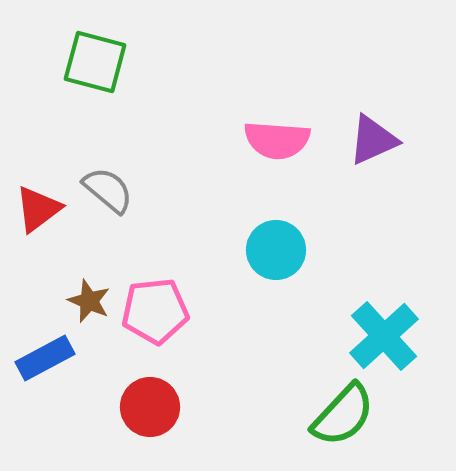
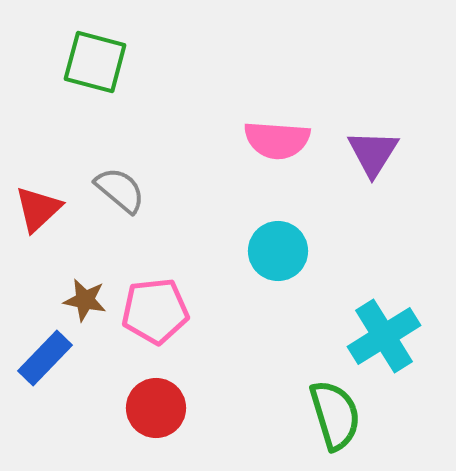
purple triangle: moved 13 px down; rotated 34 degrees counterclockwise
gray semicircle: moved 12 px right
red triangle: rotated 6 degrees counterclockwise
cyan circle: moved 2 px right, 1 px down
brown star: moved 4 px left, 1 px up; rotated 12 degrees counterclockwise
cyan cross: rotated 10 degrees clockwise
blue rectangle: rotated 18 degrees counterclockwise
red circle: moved 6 px right, 1 px down
green semicircle: moved 8 px left; rotated 60 degrees counterclockwise
